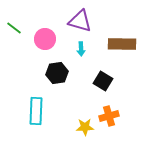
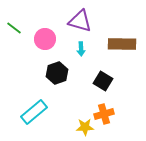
black hexagon: rotated 10 degrees counterclockwise
cyan rectangle: moved 2 px left, 1 px down; rotated 48 degrees clockwise
orange cross: moved 5 px left, 2 px up
